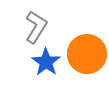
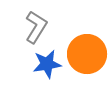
blue star: moved 1 px right, 2 px down; rotated 28 degrees clockwise
